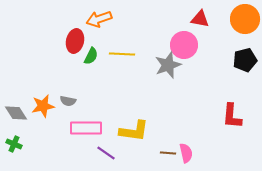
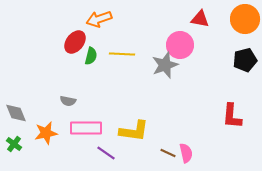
red ellipse: moved 1 px down; rotated 25 degrees clockwise
pink circle: moved 4 px left
green semicircle: rotated 12 degrees counterclockwise
gray star: moved 3 px left
orange star: moved 3 px right, 27 px down
gray diamond: rotated 10 degrees clockwise
green cross: rotated 14 degrees clockwise
brown line: rotated 21 degrees clockwise
